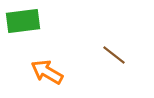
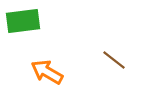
brown line: moved 5 px down
